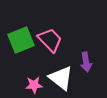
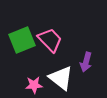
green square: moved 1 px right
purple arrow: rotated 24 degrees clockwise
